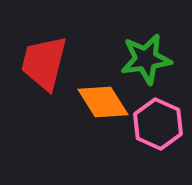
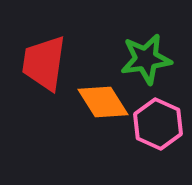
red trapezoid: rotated 6 degrees counterclockwise
